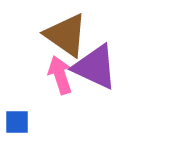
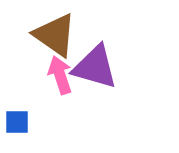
brown triangle: moved 11 px left
purple triangle: rotated 9 degrees counterclockwise
